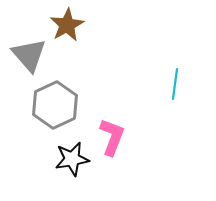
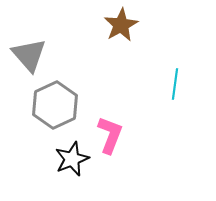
brown star: moved 54 px right
pink L-shape: moved 2 px left, 2 px up
black star: rotated 12 degrees counterclockwise
